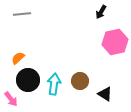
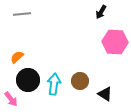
pink hexagon: rotated 15 degrees clockwise
orange semicircle: moved 1 px left, 1 px up
